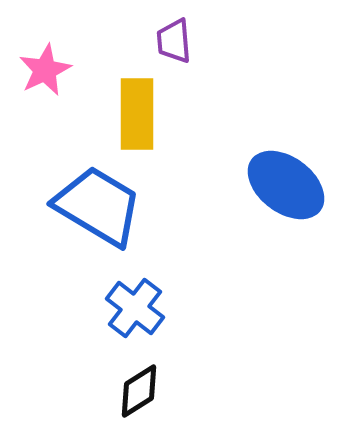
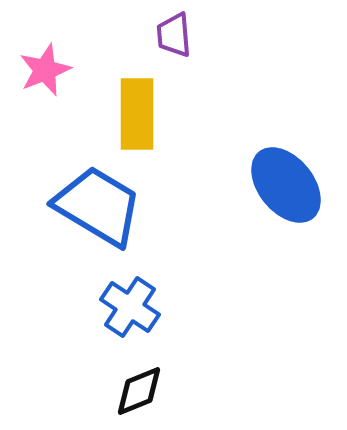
purple trapezoid: moved 6 px up
pink star: rotated 4 degrees clockwise
blue ellipse: rotated 14 degrees clockwise
blue cross: moved 5 px left, 1 px up; rotated 4 degrees counterclockwise
black diamond: rotated 10 degrees clockwise
